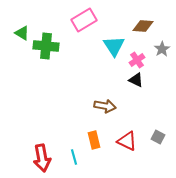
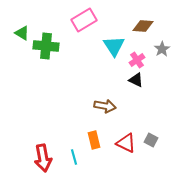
gray square: moved 7 px left, 3 px down
red triangle: moved 1 px left, 2 px down
red arrow: moved 1 px right
